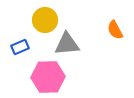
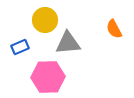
orange semicircle: moved 1 px left, 1 px up
gray triangle: moved 1 px right, 1 px up
